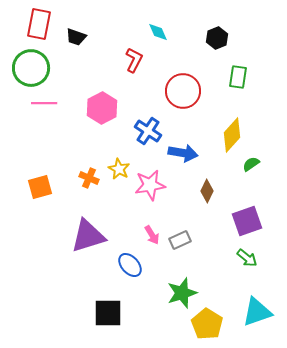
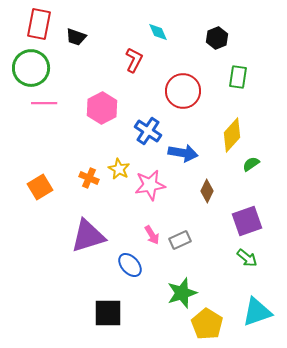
orange square: rotated 15 degrees counterclockwise
